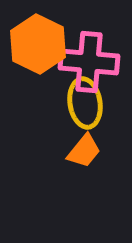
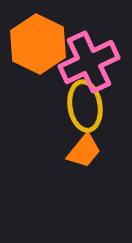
pink cross: rotated 30 degrees counterclockwise
yellow ellipse: moved 3 px down
